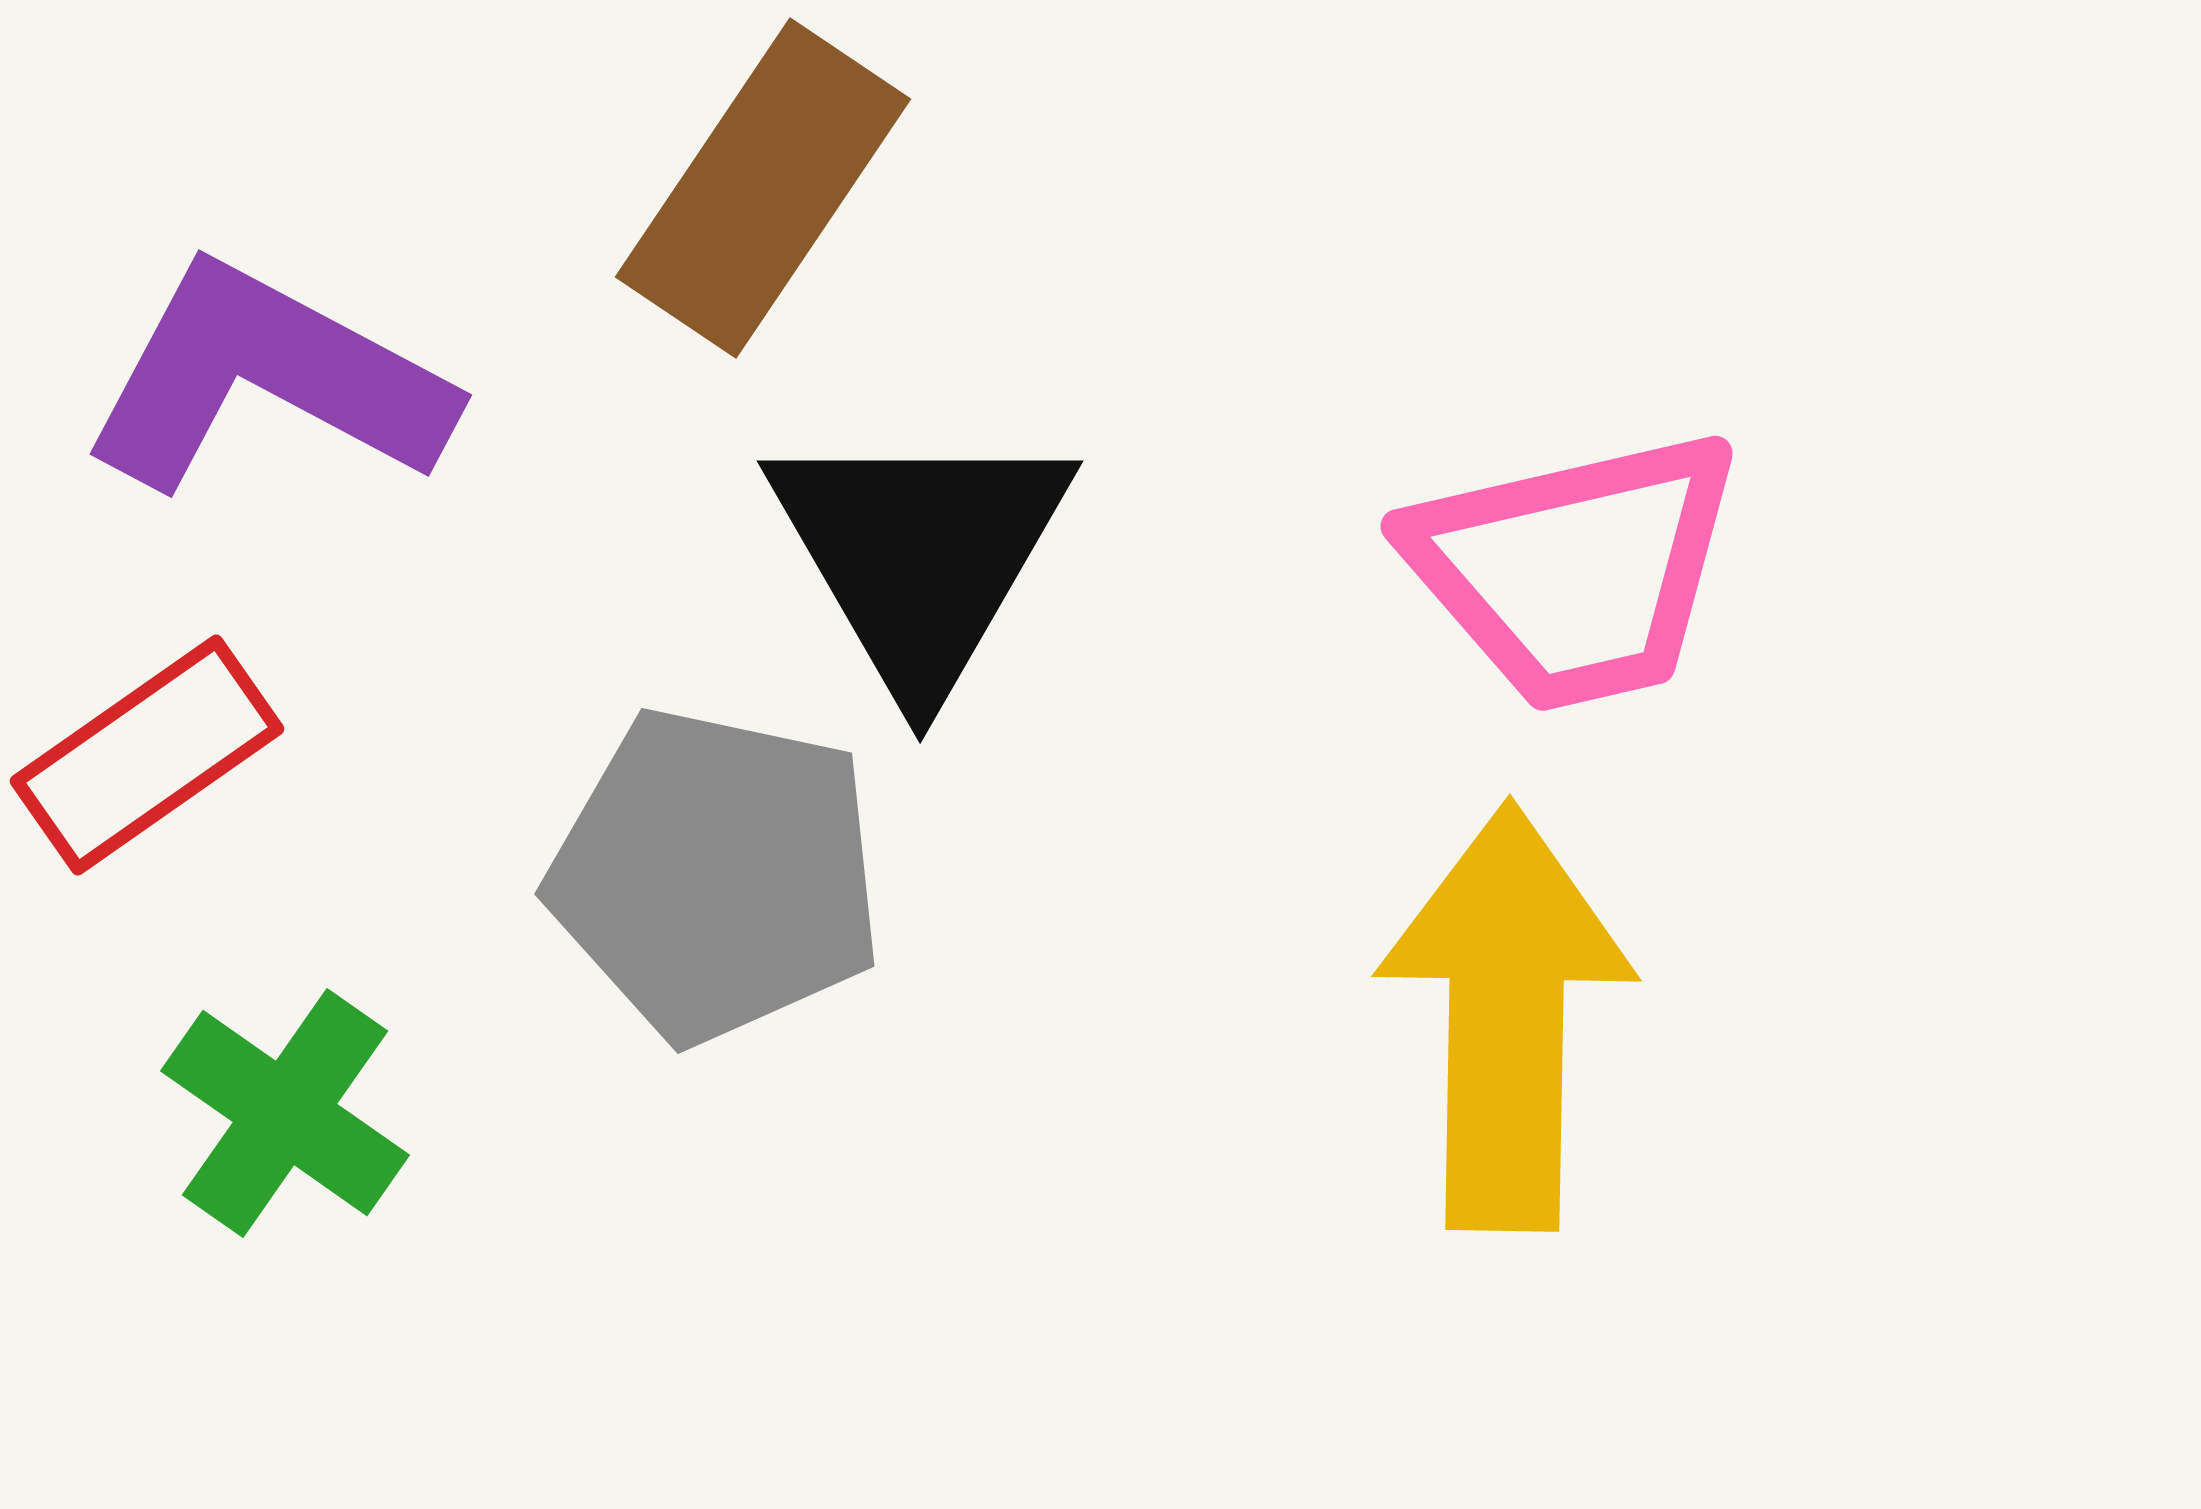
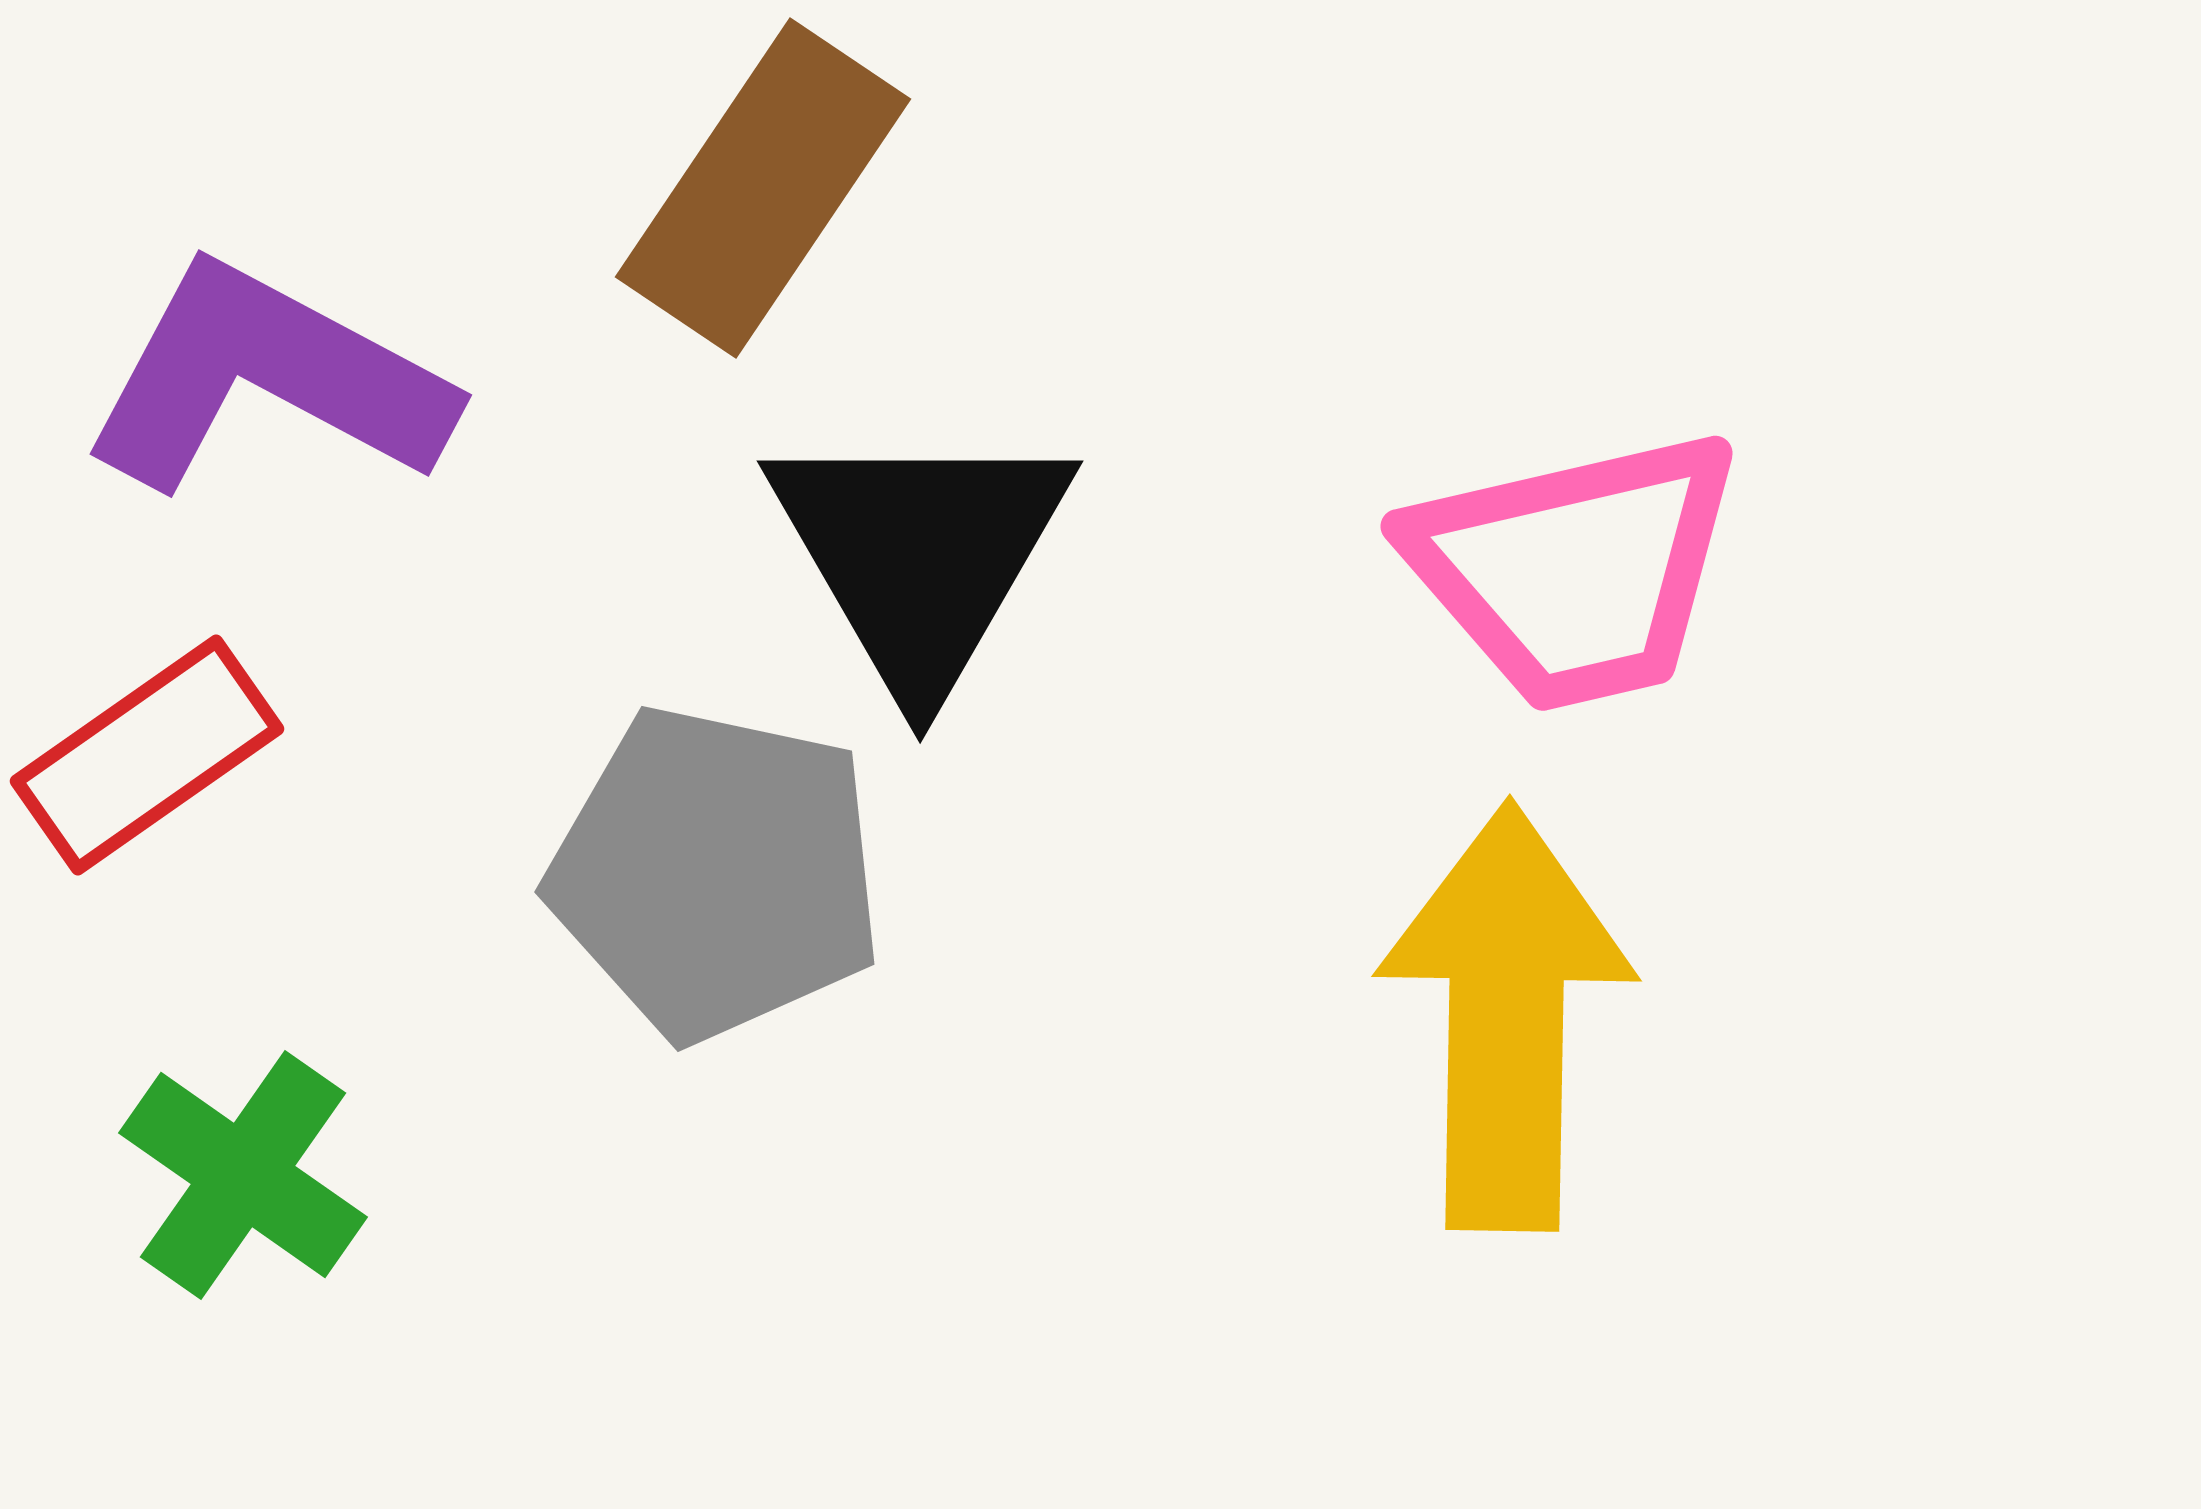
gray pentagon: moved 2 px up
green cross: moved 42 px left, 62 px down
